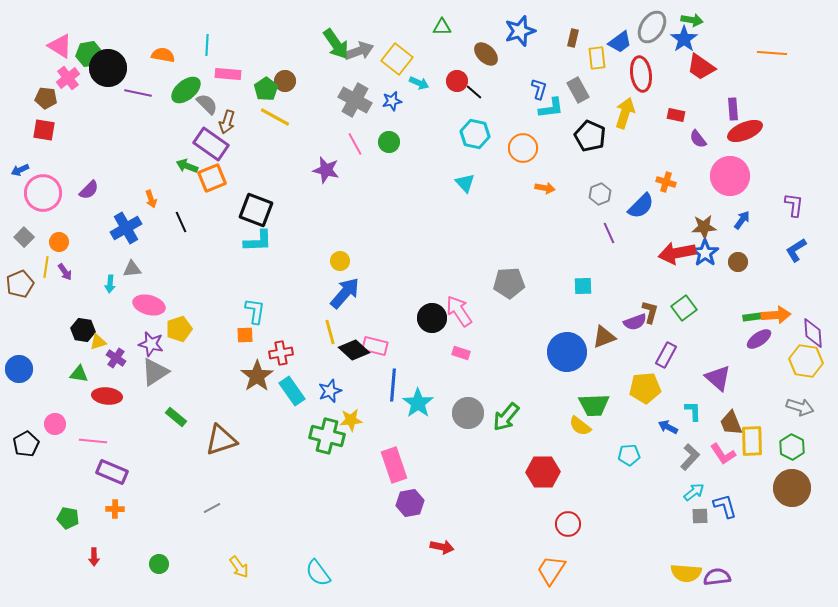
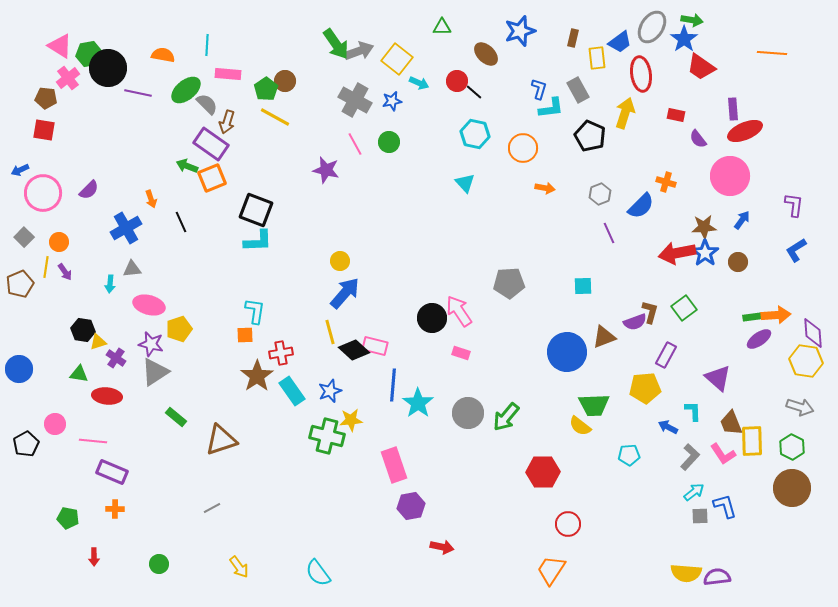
purple hexagon at (410, 503): moved 1 px right, 3 px down
